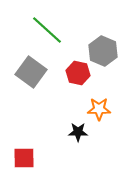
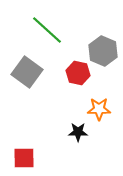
gray square: moved 4 px left
